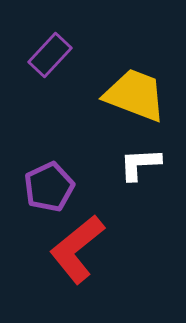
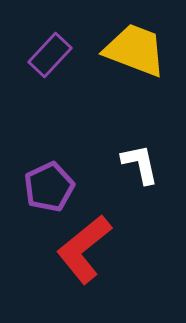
yellow trapezoid: moved 45 px up
white L-shape: rotated 81 degrees clockwise
red L-shape: moved 7 px right
